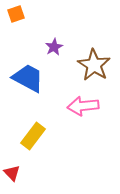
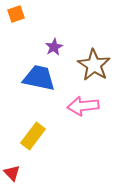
blue trapezoid: moved 11 px right; rotated 16 degrees counterclockwise
